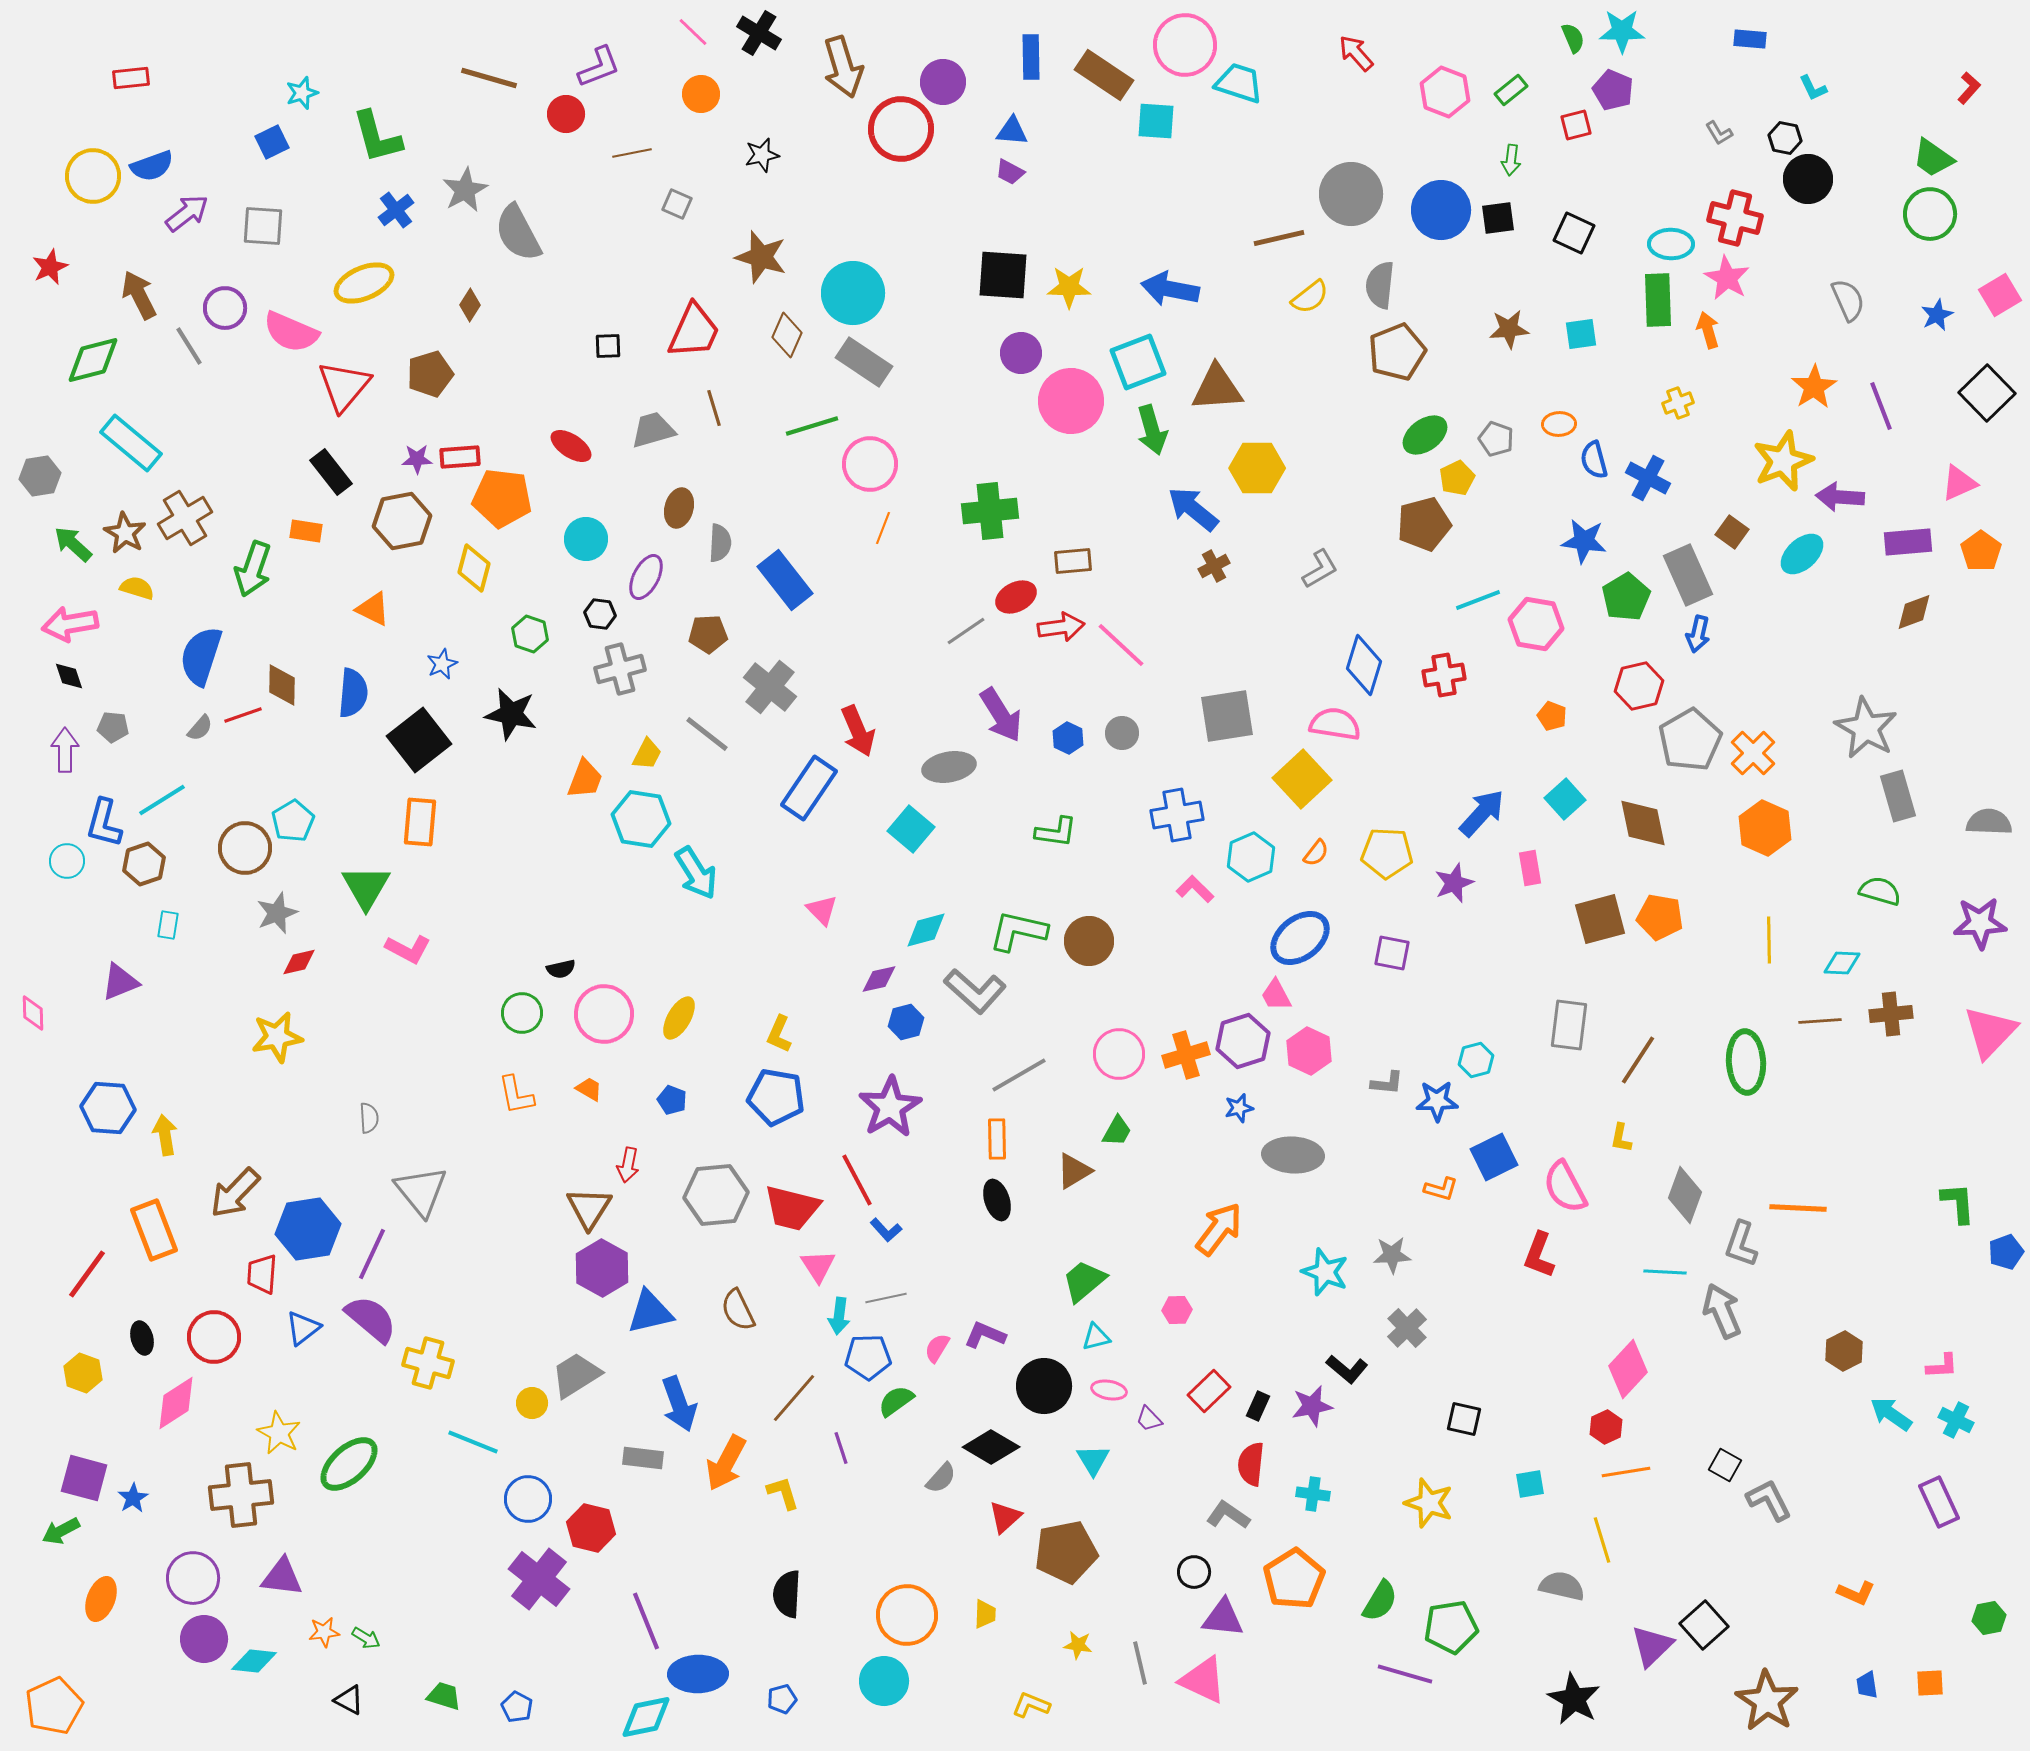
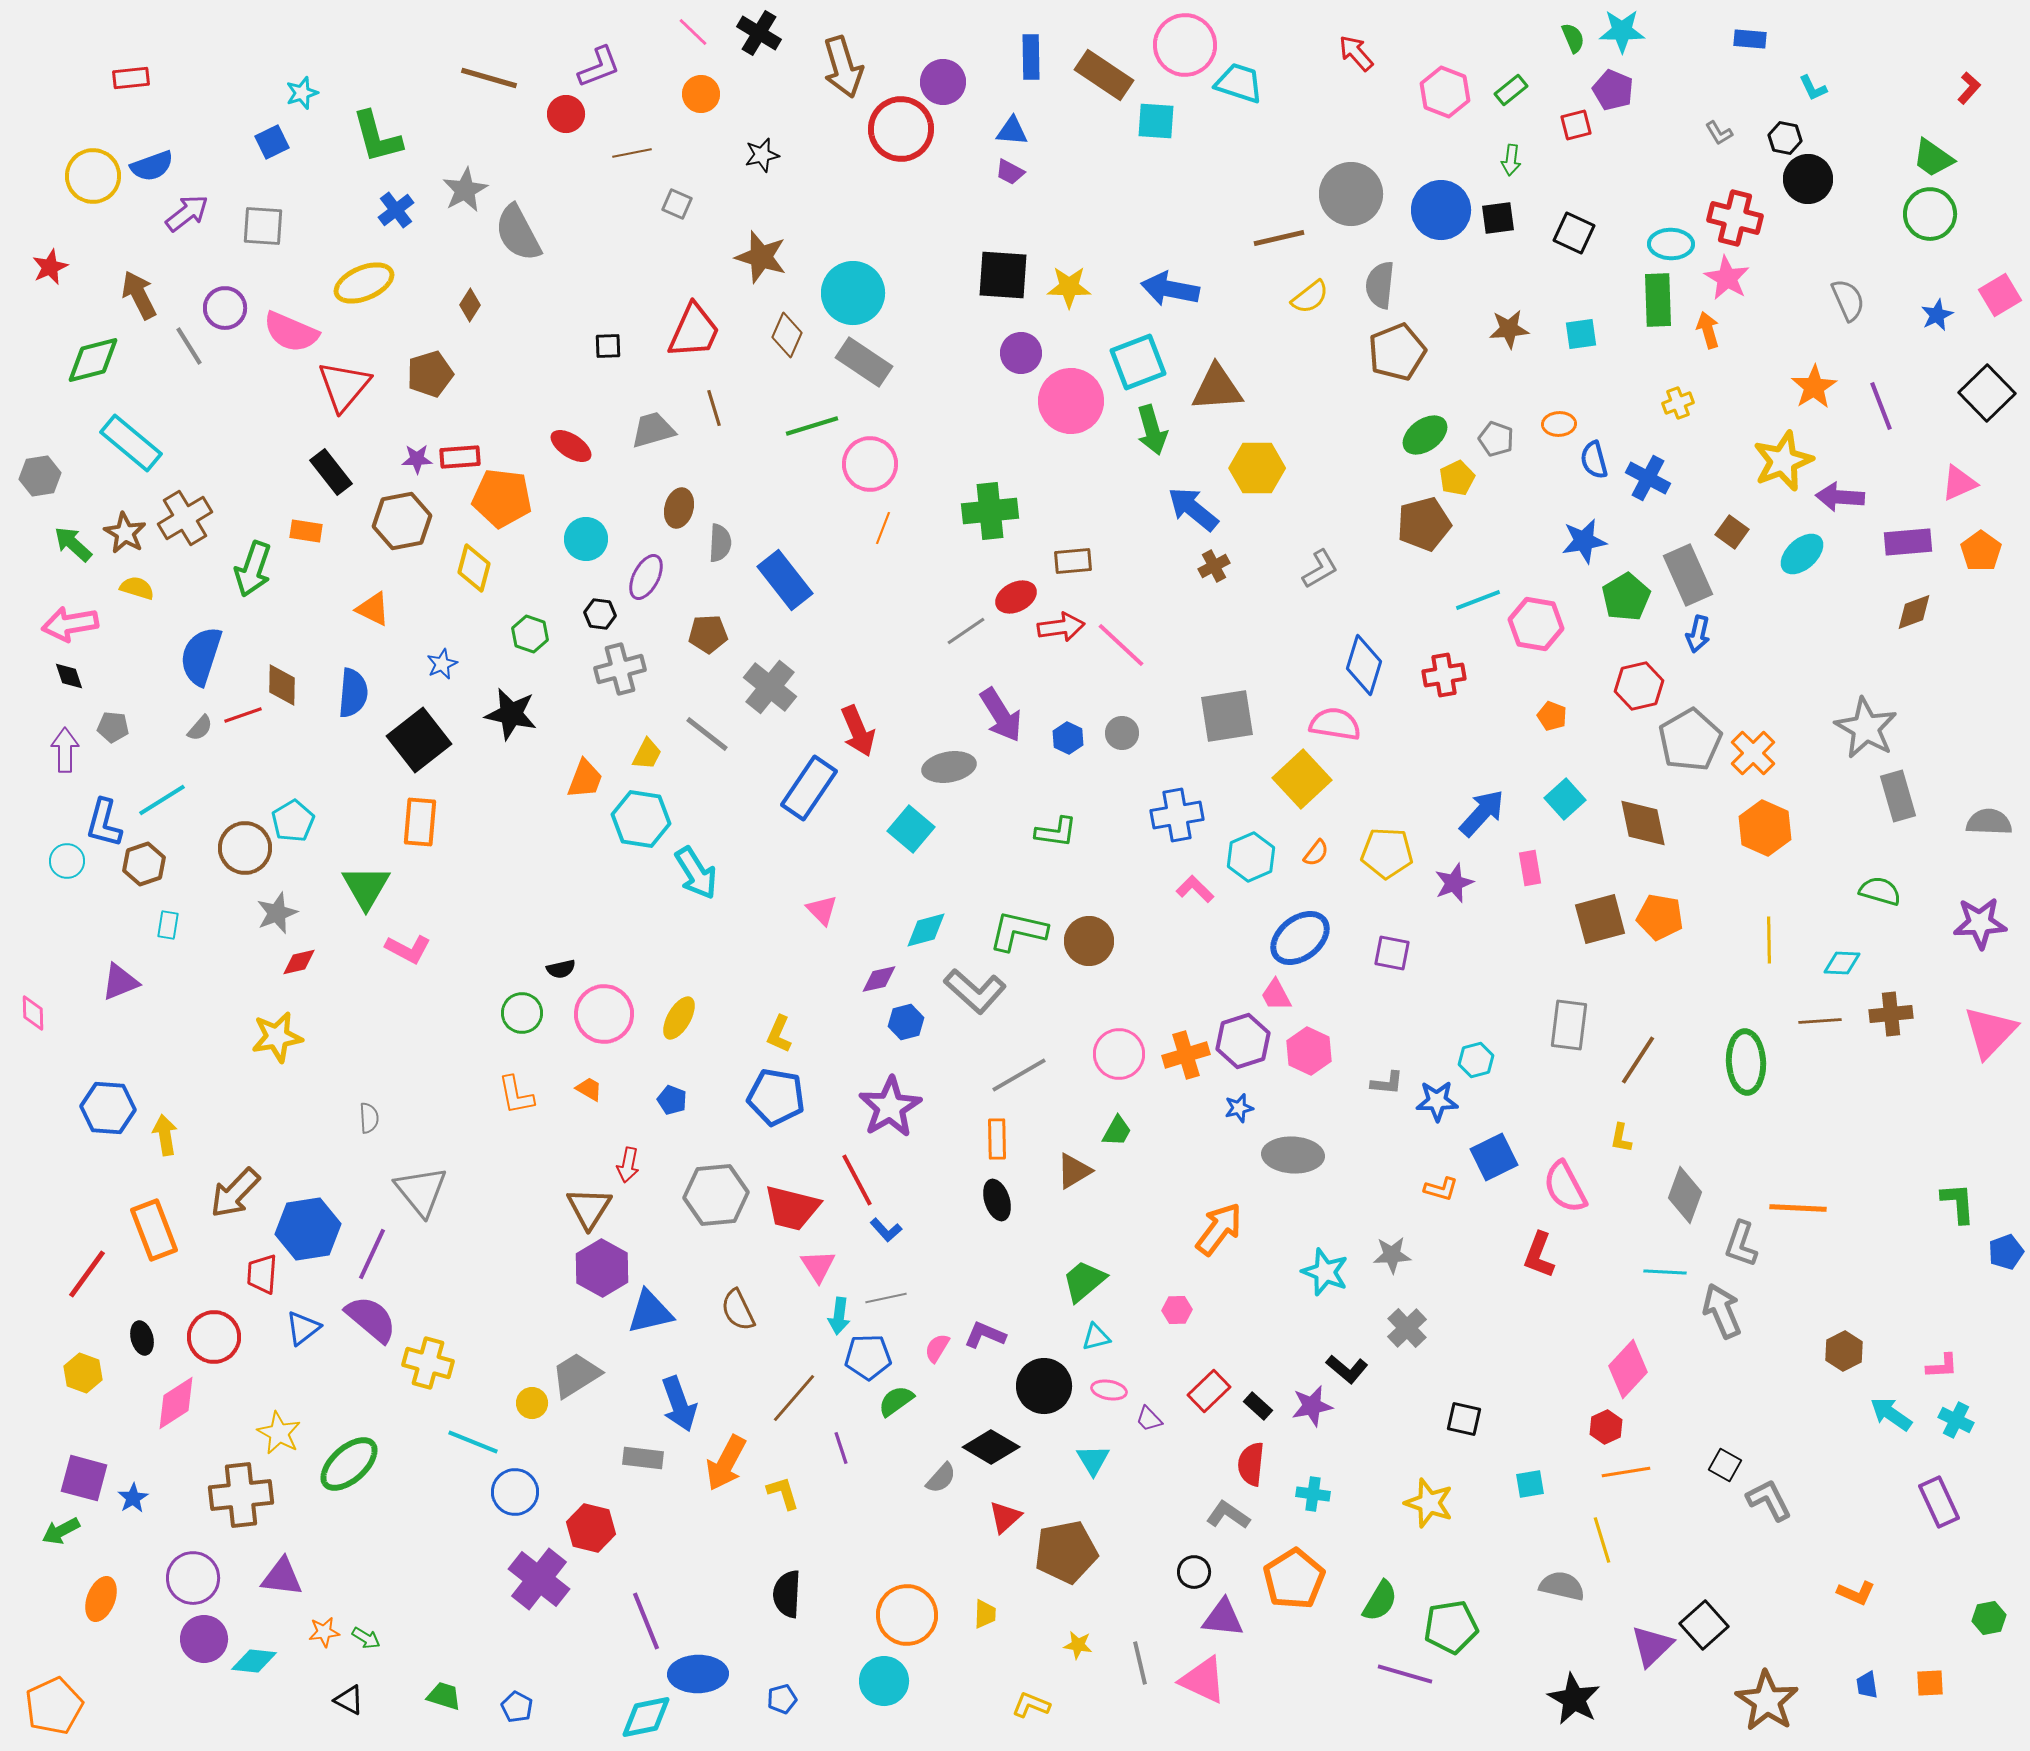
blue star at (1584, 541): rotated 18 degrees counterclockwise
black rectangle at (1258, 1406): rotated 72 degrees counterclockwise
blue circle at (528, 1499): moved 13 px left, 7 px up
